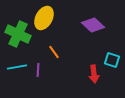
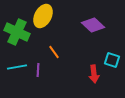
yellow ellipse: moved 1 px left, 2 px up
green cross: moved 1 px left, 2 px up
